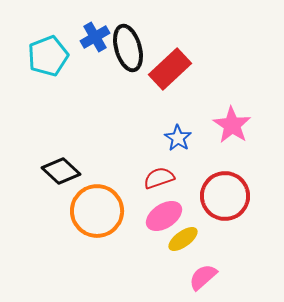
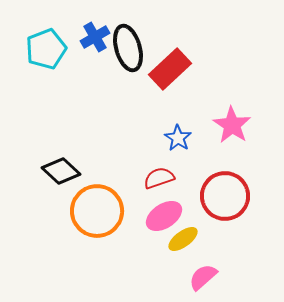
cyan pentagon: moved 2 px left, 7 px up
